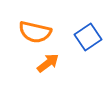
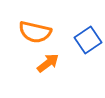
blue square: moved 3 px down
